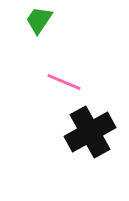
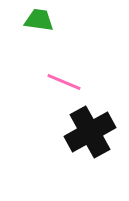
green trapezoid: rotated 64 degrees clockwise
